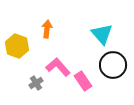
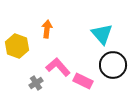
pink rectangle: rotated 30 degrees counterclockwise
